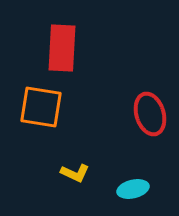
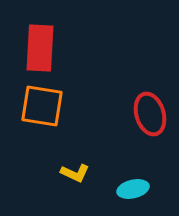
red rectangle: moved 22 px left
orange square: moved 1 px right, 1 px up
